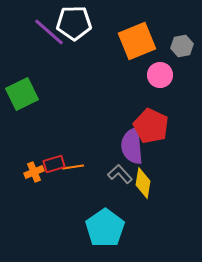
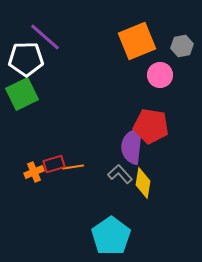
white pentagon: moved 48 px left, 36 px down
purple line: moved 4 px left, 5 px down
red pentagon: rotated 16 degrees counterclockwise
purple semicircle: rotated 12 degrees clockwise
cyan pentagon: moved 6 px right, 8 px down
